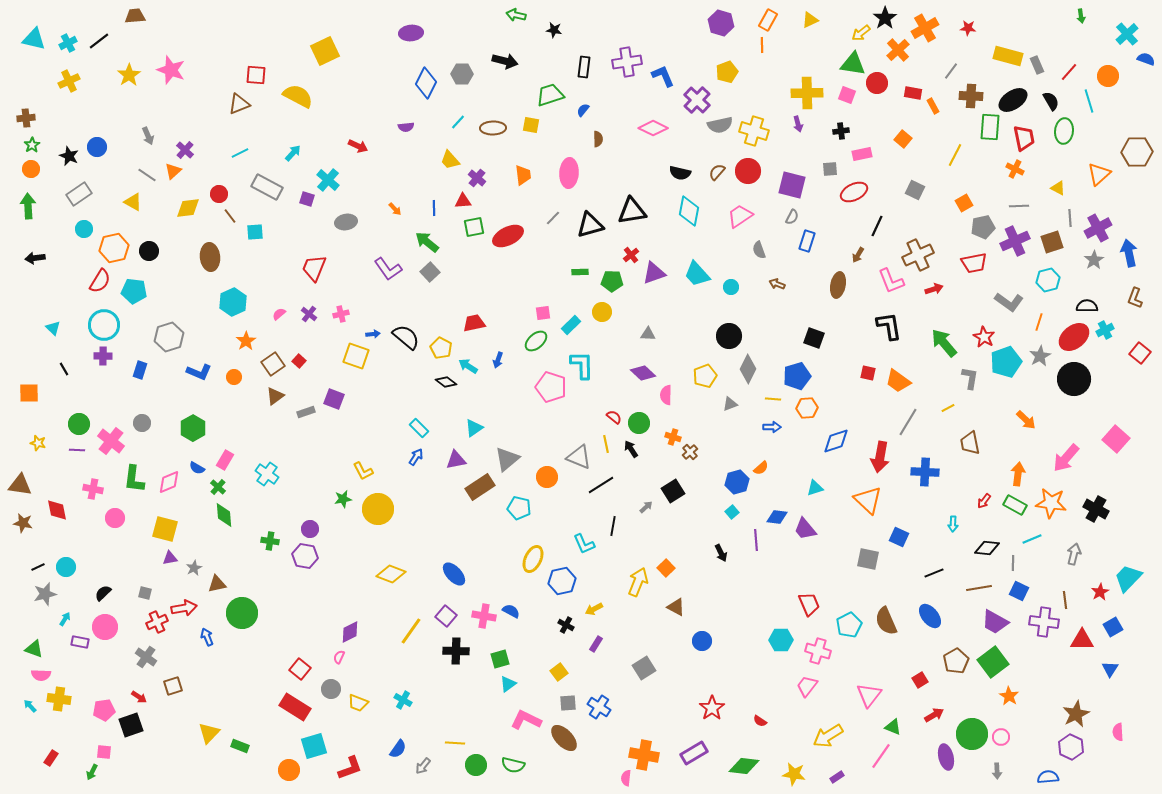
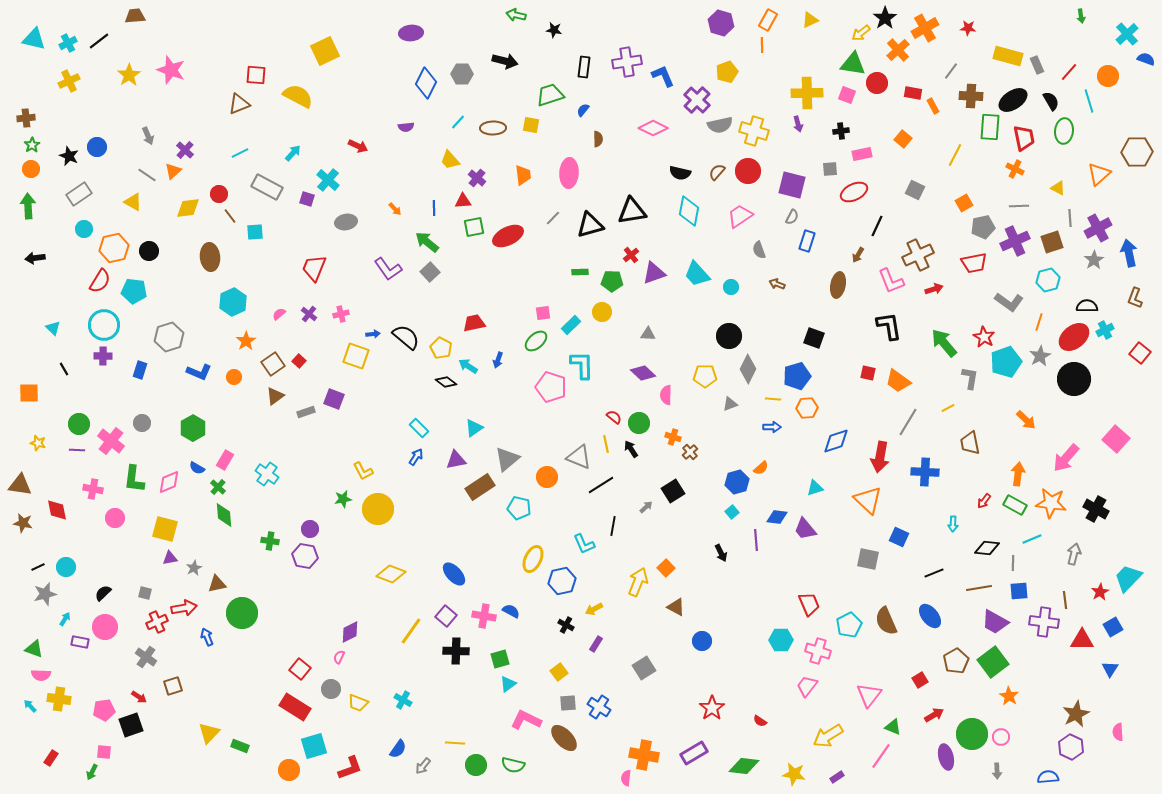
yellow pentagon at (705, 376): rotated 20 degrees clockwise
blue square at (1019, 591): rotated 30 degrees counterclockwise
